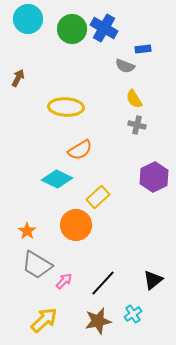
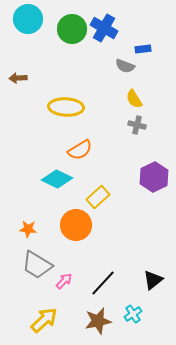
brown arrow: rotated 120 degrees counterclockwise
orange star: moved 1 px right, 2 px up; rotated 30 degrees counterclockwise
